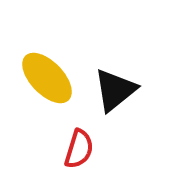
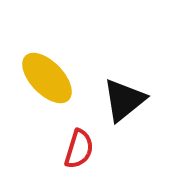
black triangle: moved 9 px right, 10 px down
